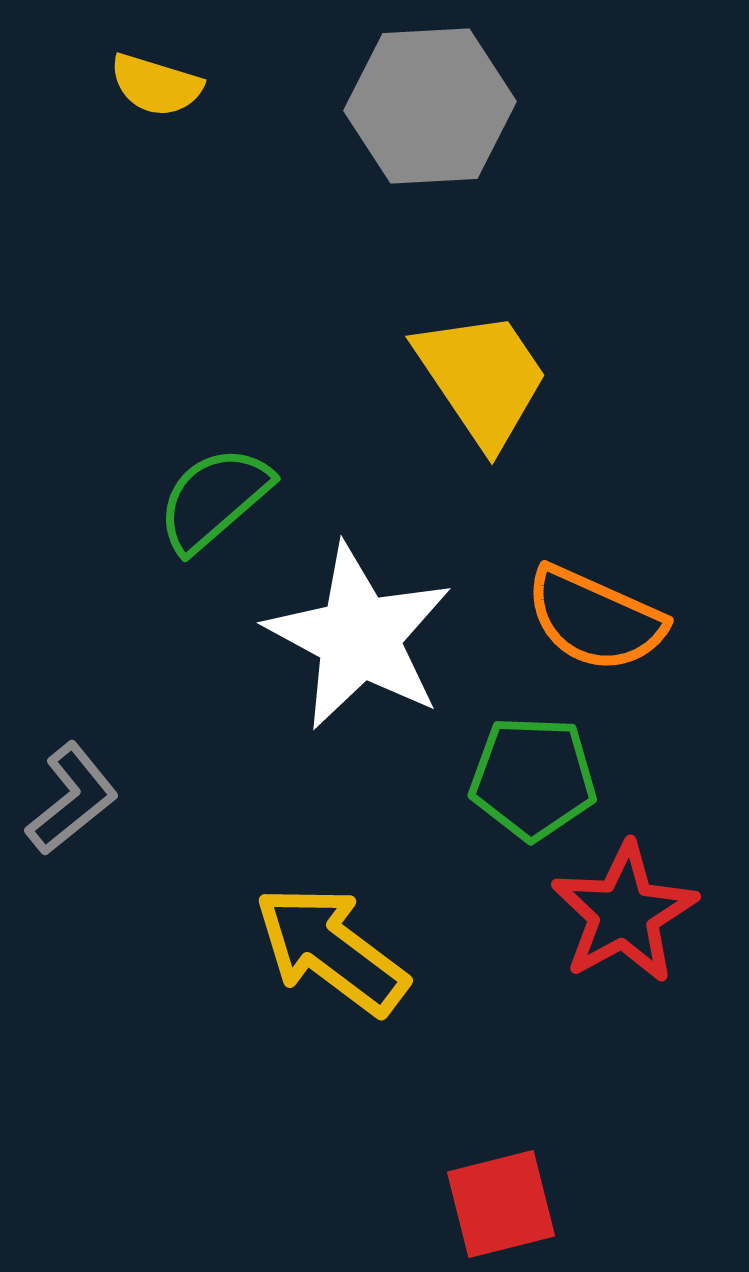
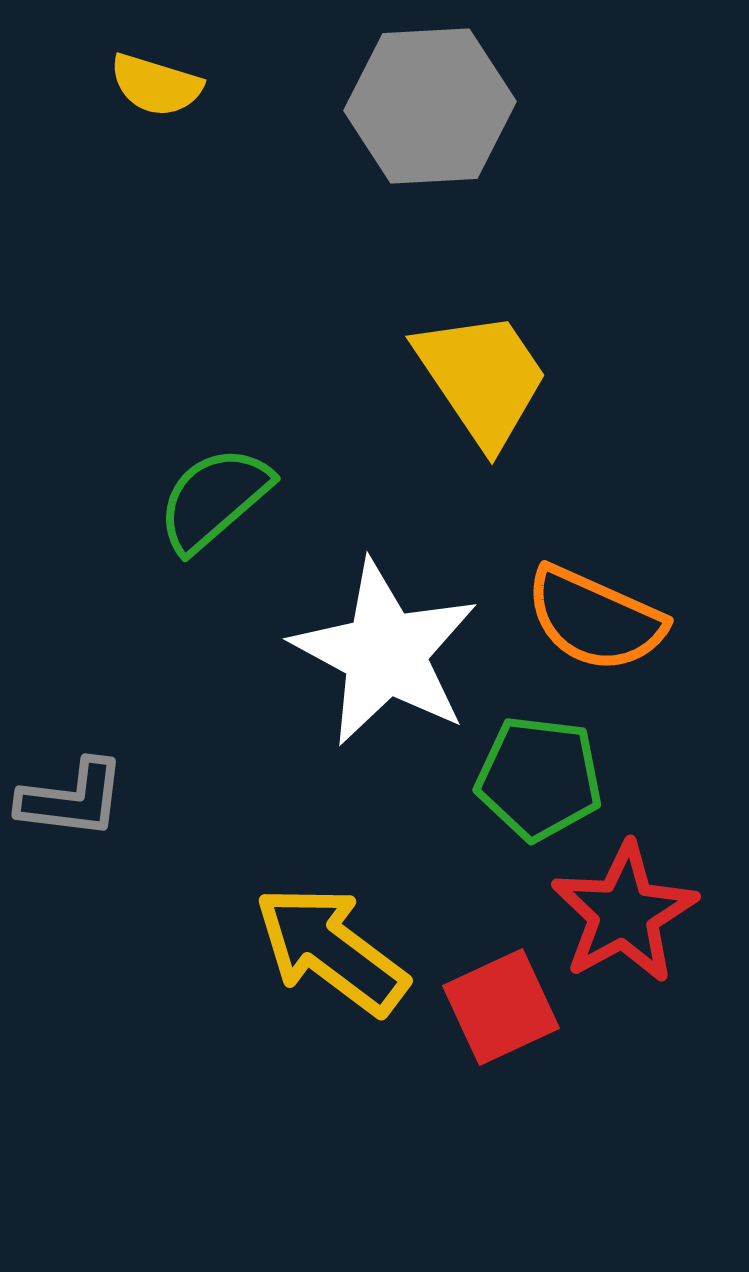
white star: moved 26 px right, 16 px down
green pentagon: moved 6 px right; rotated 5 degrees clockwise
gray L-shape: rotated 46 degrees clockwise
red square: moved 197 px up; rotated 11 degrees counterclockwise
